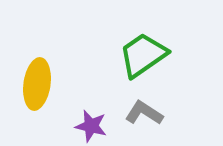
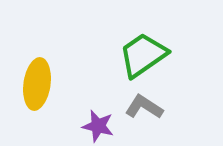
gray L-shape: moved 6 px up
purple star: moved 7 px right
